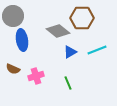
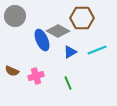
gray circle: moved 2 px right
gray diamond: rotated 10 degrees counterclockwise
blue ellipse: moved 20 px right; rotated 15 degrees counterclockwise
brown semicircle: moved 1 px left, 2 px down
